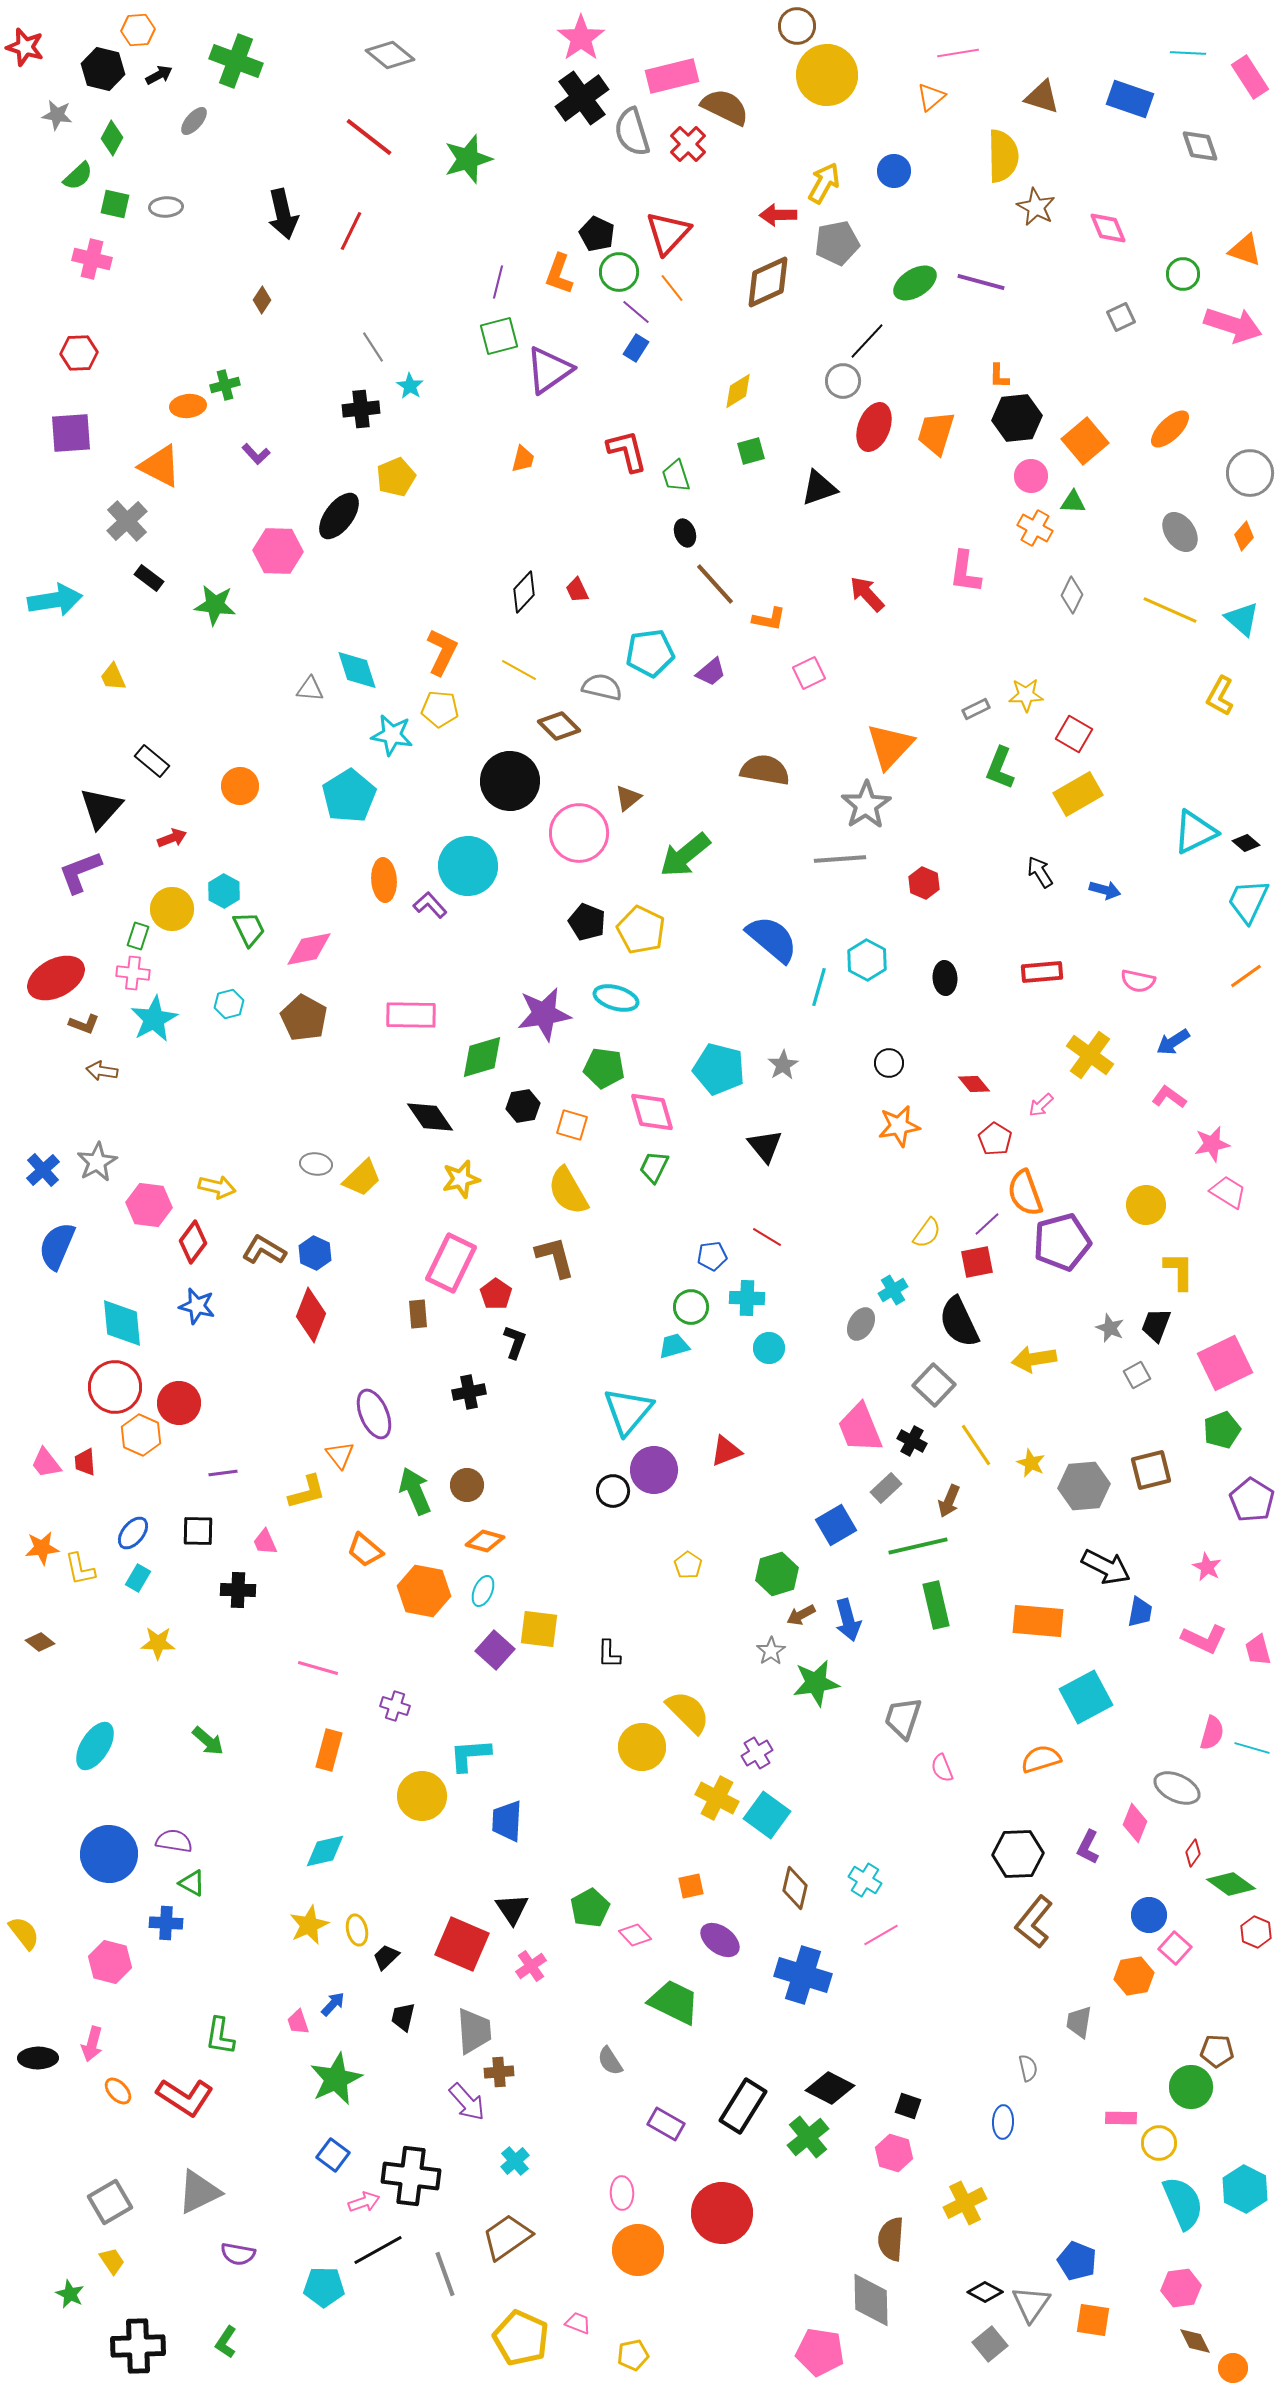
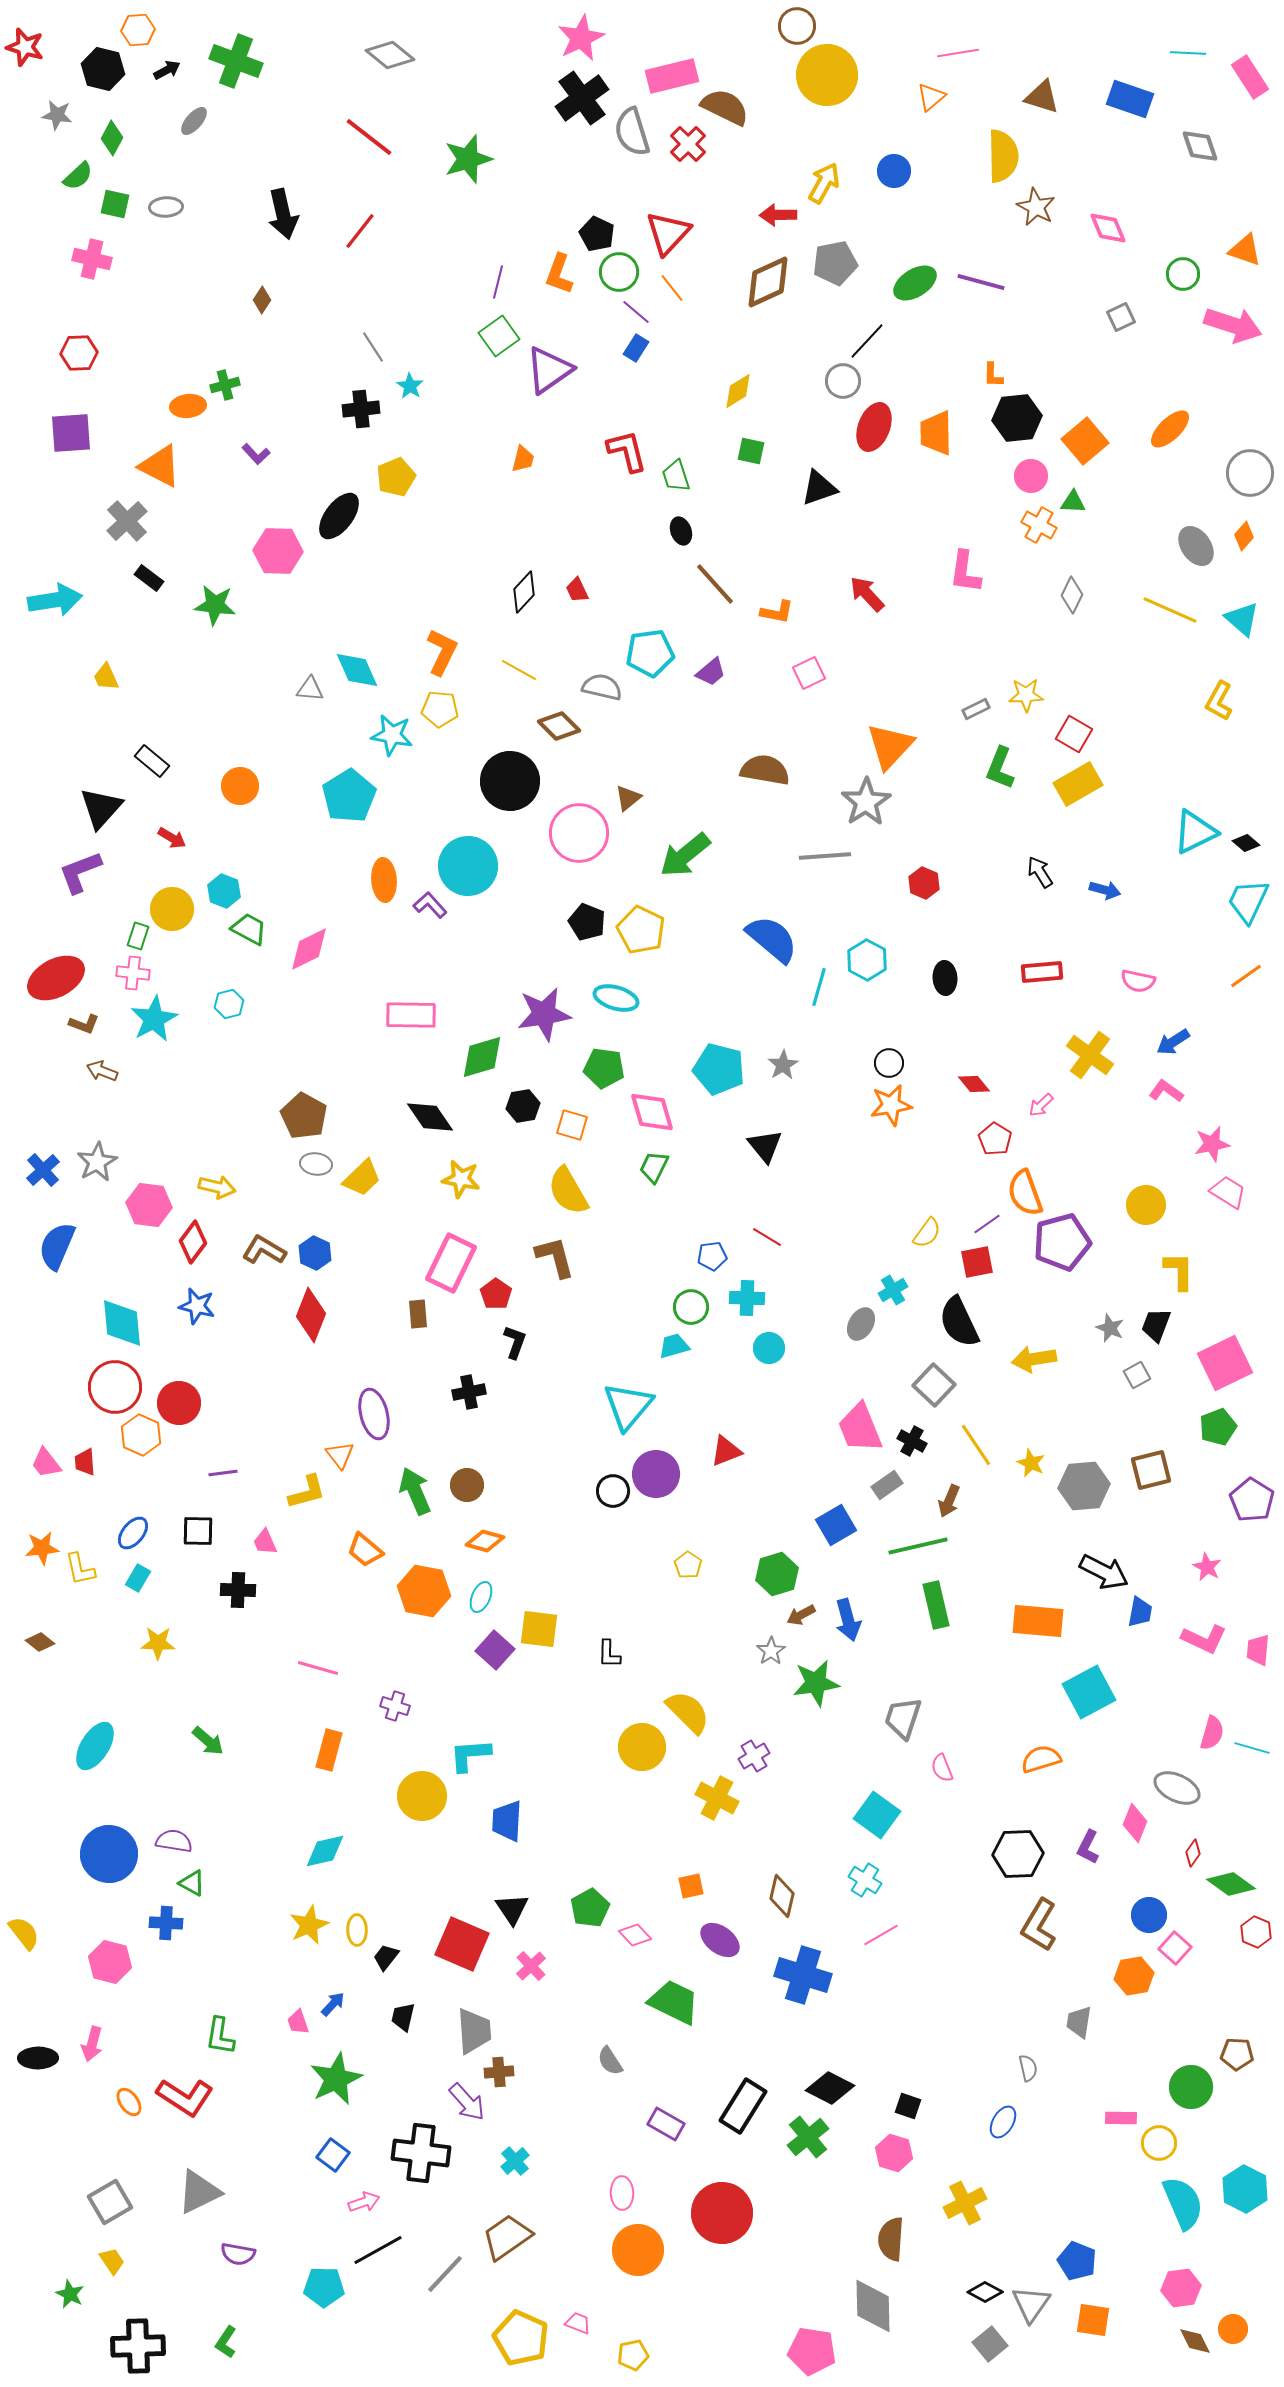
pink star at (581, 38): rotated 9 degrees clockwise
black arrow at (159, 75): moved 8 px right, 5 px up
red line at (351, 231): moved 9 px right; rotated 12 degrees clockwise
gray pentagon at (837, 243): moved 2 px left, 20 px down
green square at (499, 336): rotated 21 degrees counterclockwise
orange L-shape at (999, 376): moved 6 px left, 1 px up
orange trapezoid at (936, 433): rotated 18 degrees counterclockwise
green square at (751, 451): rotated 28 degrees clockwise
orange cross at (1035, 528): moved 4 px right, 3 px up
gray ellipse at (1180, 532): moved 16 px right, 14 px down
black ellipse at (685, 533): moved 4 px left, 2 px up
orange L-shape at (769, 619): moved 8 px right, 7 px up
cyan diamond at (357, 670): rotated 6 degrees counterclockwise
yellow trapezoid at (113, 677): moved 7 px left
yellow L-shape at (1220, 696): moved 1 px left, 5 px down
yellow rectangle at (1078, 794): moved 10 px up
gray star at (866, 805): moved 3 px up
red arrow at (172, 838): rotated 52 degrees clockwise
gray line at (840, 859): moved 15 px left, 3 px up
cyan hexagon at (224, 891): rotated 8 degrees counterclockwise
green trapezoid at (249, 929): rotated 36 degrees counterclockwise
pink diamond at (309, 949): rotated 15 degrees counterclockwise
brown pentagon at (304, 1018): moved 98 px down
brown arrow at (102, 1071): rotated 12 degrees clockwise
pink L-shape at (1169, 1097): moved 3 px left, 6 px up
orange star at (899, 1126): moved 8 px left, 21 px up
yellow star at (461, 1179): rotated 24 degrees clockwise
purple line at (987, 1224): rotated 8 degrees clockwise
cyan triangle at (628, 1411): moved 5 px up
purple ellipse at (374, 1414): rotated 9 degrees clockwise
green pentagon at (1222, 1430): moved 4 px left, 3 px up
purple circle at (654, 1470): moved 2 px right, 4 px down
gray rectangle at (886, 1488): moved 1 px right, 3 px up; rotated 8 degrees clockwise
black arrow at (1106, 1567): moved 2 px left, 5 px down
cyan ellipse at (483, 1591): moved 2 px left, 6 px down
pink trapezoid at (1258, 1650): rotated 20 degrees clockwise
cyan square at (1086, 1697): moved 3 px right, 5 px up
purple cross at (757, 1753): moved 3 px left, 3 px down
cyan square at (767, 1815): moved 110 px right
brown diamond at (795, 1888): moved 13 px left, 8 px down
brown L-shape at (1034, 1922): moved 5 px right, 3 px down; rotated 8 degrees counterclockwise
yellow ellipse at (357, 1930): rotated 12 degrees clockwise
black trapezoid at (386, 1957): rotated 8 degrees counterclockwise
pink cross at (531, 1966): rotated 8 degrees counterclockwise
brown pentagon at (1217, 2051): moved 20 px right, 3 px down
orange ellipse at (118, 2091): moved 11 px right, 11 px down; rotated 8 degrees clockwise
blue ellipse at (1003, 2122): rotated 28 degrees clockwise
black cross at (411, 2176): moved 10 px right, 23 px up
gray line at (445, 2274): rotated 63 degrees clockwise
gray diamond at (871, 2300): moved 2 px right, 6 px down
pink pentagon at (820, 2352): moved 8 px left, 1 px up
orange circle at (1233, 2368): moved 39 px up
